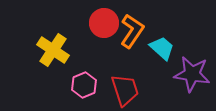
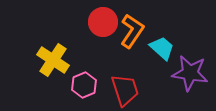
red circle: moved 1 px left, 1 px up
yellow cross: moved 10 px down
purple star: moved 2 px left, 1 px up
